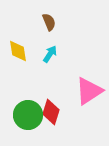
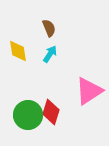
brown semicircle: moved 6 px down
